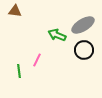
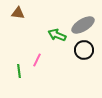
brown triangle: moved 3 px right, 2 px down
